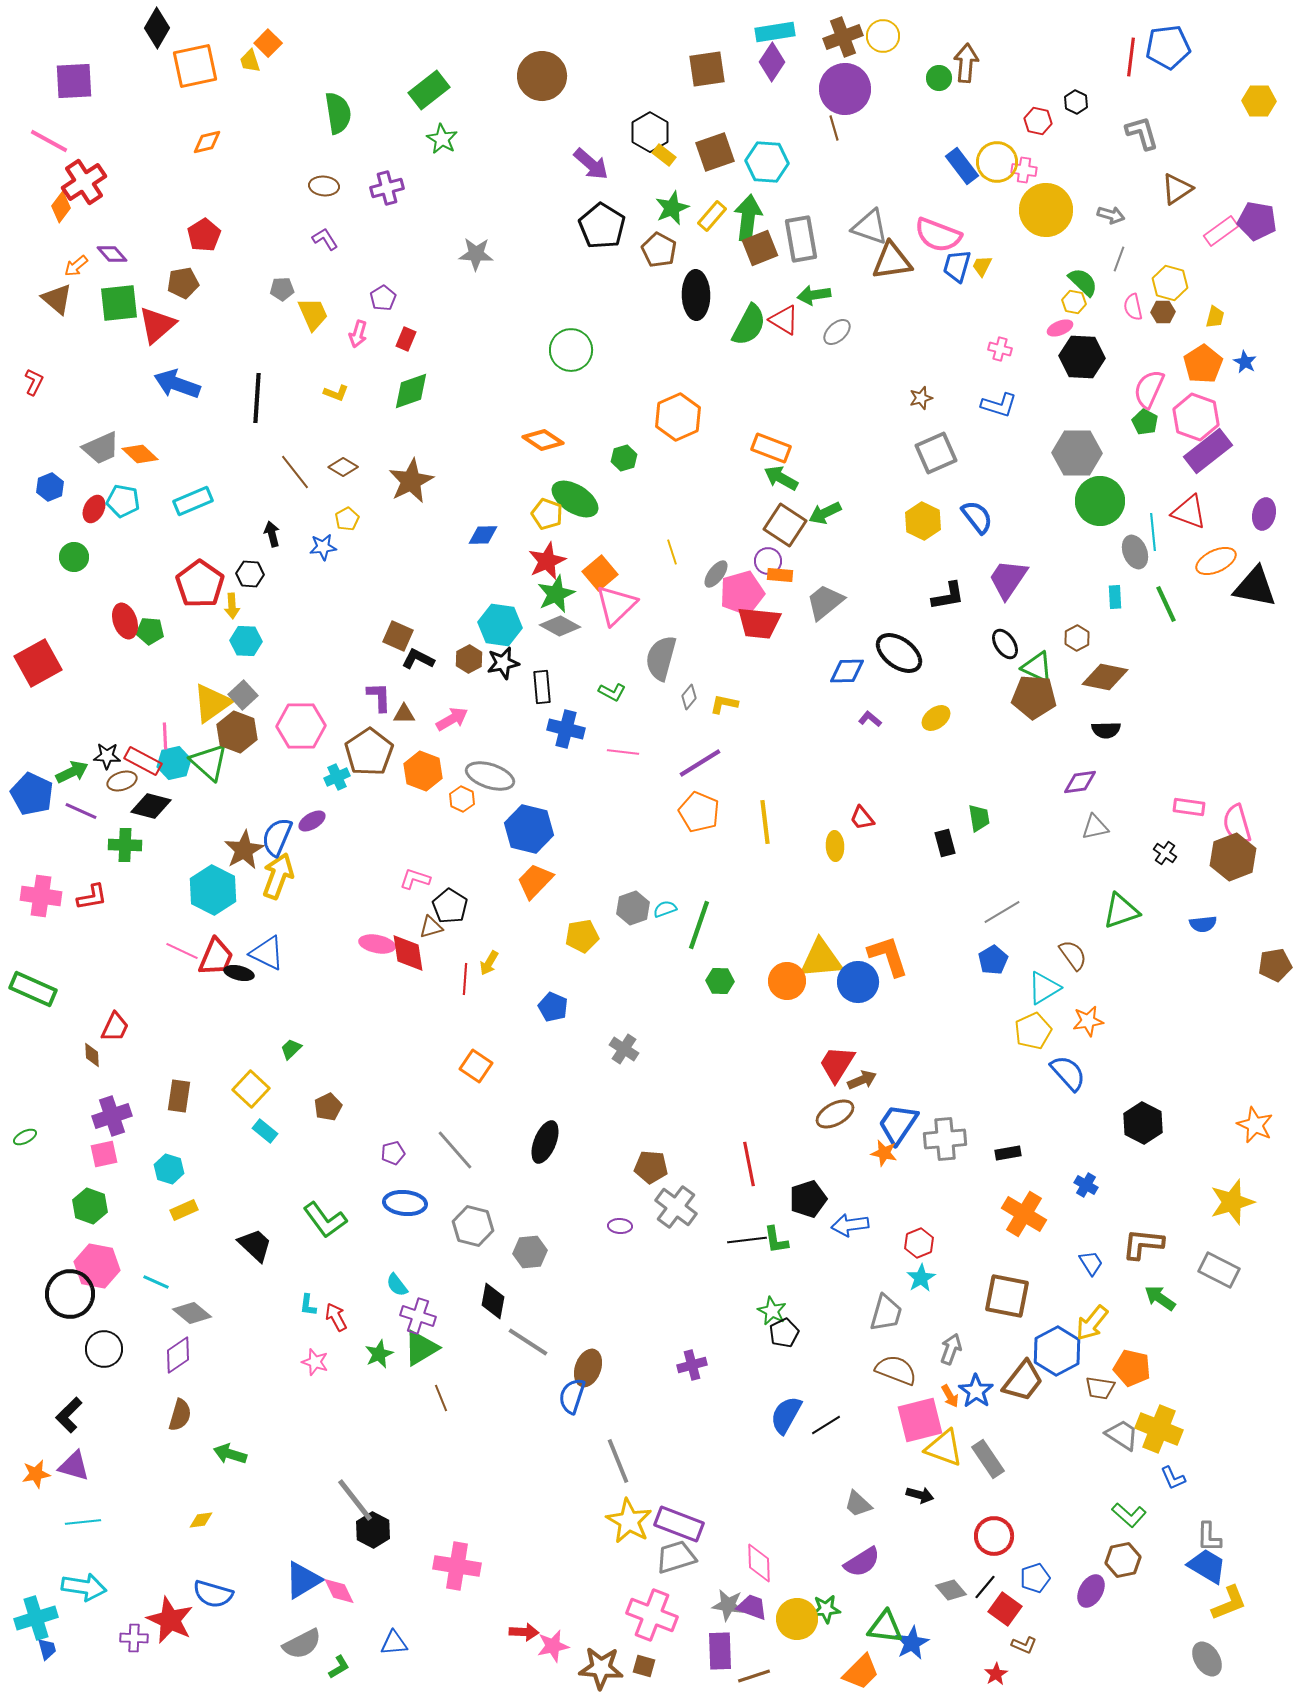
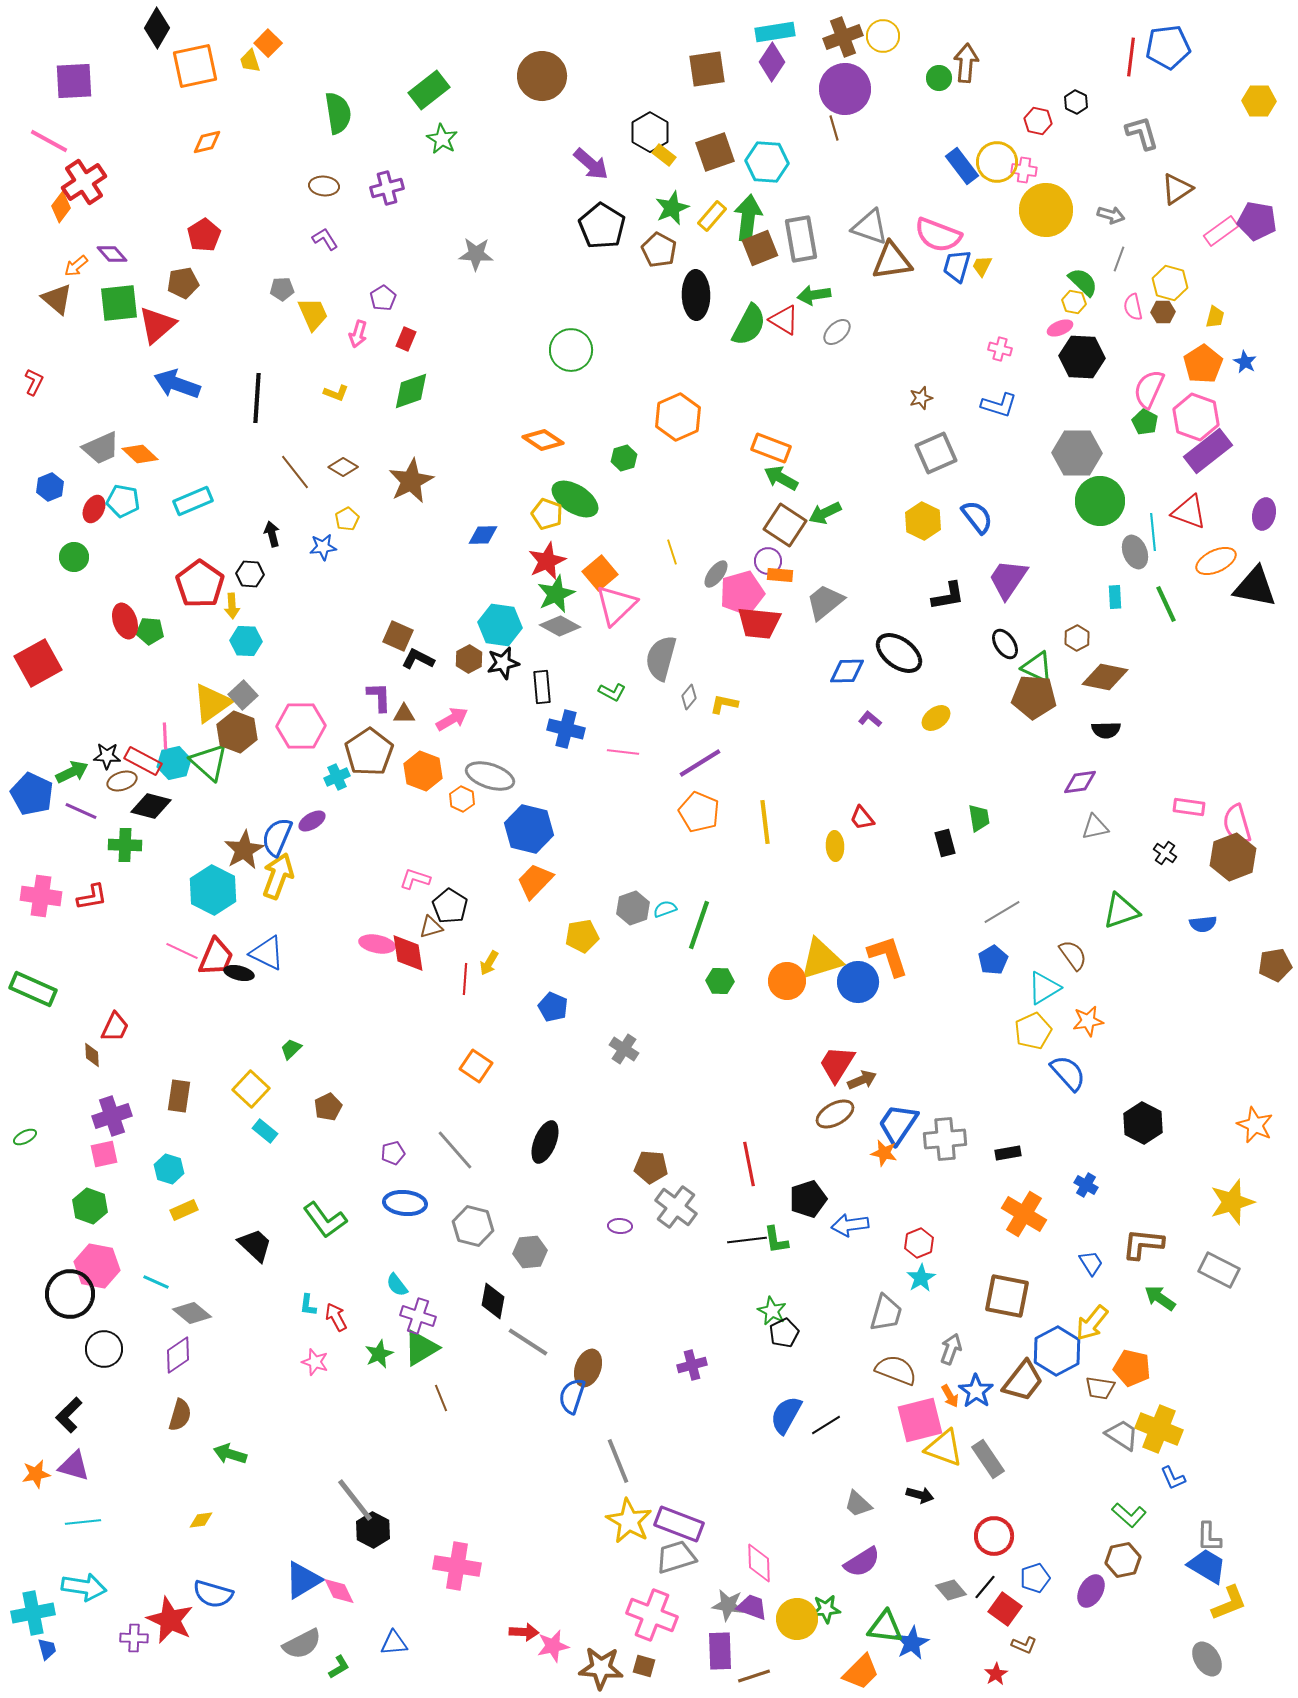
yellow triangle at (821, 959): rotated 12 degrees counterclockwise
cyan cross at (36, 1618): moved 3 px left, 5 px up; rotated 6 degrees clockwise
